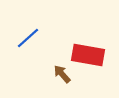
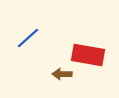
brown arrow: rotated 48 degrees counterclockwise
